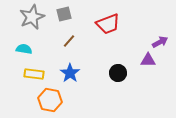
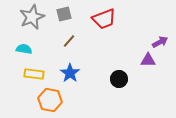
red trapezoid: moved 4 px left, 5 px up
black circle: moved 1 px right, 6 px down
